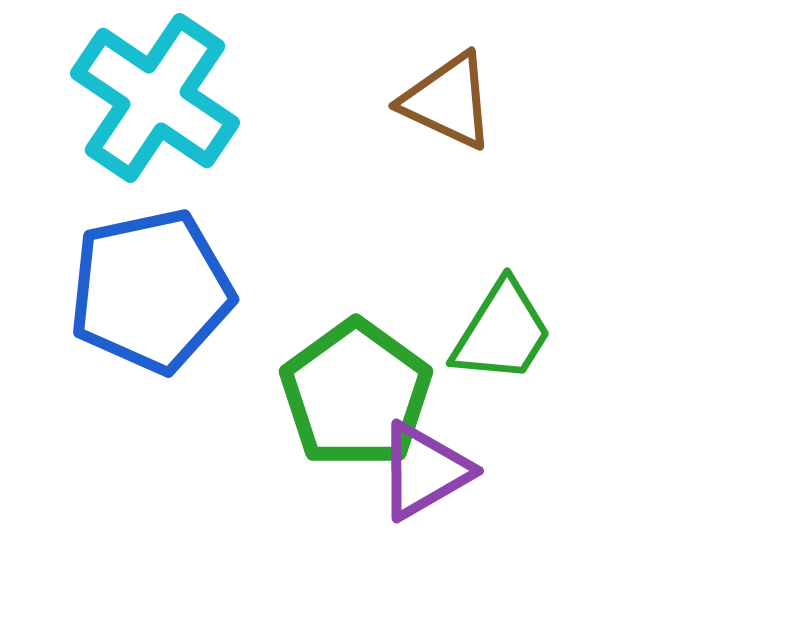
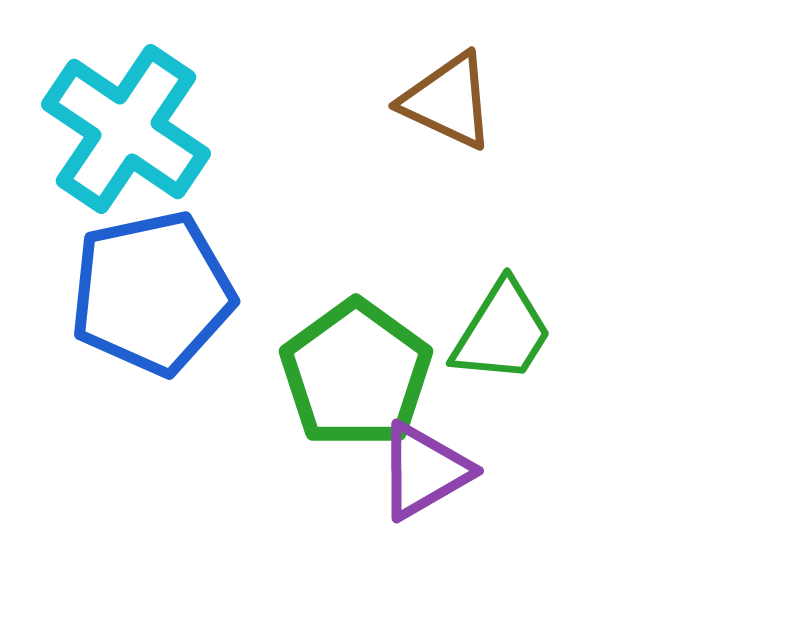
cyan cross: moved 29 px left, 31 px down
blue pentagon: moved 1 px right, 2 px down
green pentagon: moved 20 px up
